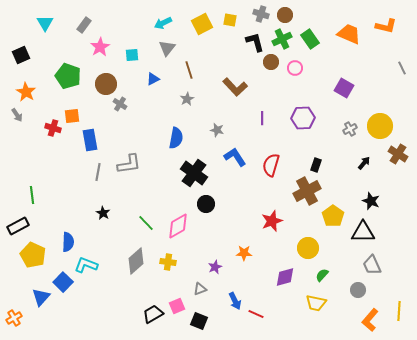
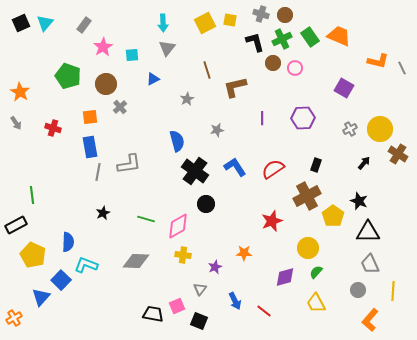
cyan triangle at (45, 23): rotated 12 degrees clockwise
cyan arrow at (163, 23): rotated 66 degrees counterclockwise
yellow square at (202, 24): moved 3 px right, 1 px up
orange L-shape at (386, 26): moved 8 px left, 35 px down
orange trapezoid at (349, 34): moved 10 px left, 2 px down
green rectangle at (310, 39): moved 2 px up
pink star at (100, 47): moved 3 px right
black square at (21, 55): moved 32 px up
brown circle at (271, 62): moved 2 px right, 1 px down
brown line at (189, 70): moved 18 px right
brown L-shape at (235, 87): rotated 120 degrees clockwise
orange star at (26, 92): moved 6 px left
gray cross at (120, 104): moved 3 px down; rotated 16 degrees clockwise
gray arrow at (17, 115): moved 1 px left, 8 px down
orange square at (72, 116): moved 18 px right, 1 px down
yellow circle at (380, 126): moved 3 px down
gray star at (217, 130): rotated 24 degrees counterclockwise
blue semicircle at (176, 138): moved 1 px right, 3 px down; rotated 25 degrees counterclockwise
blue rectangle at (90, 140): moved 7 px down
blue L-shape at (235, 157): moved 10 px down
red semicircle at (271, 165): moved 2 px right, 4 px down; rotated 40 degrees clockwise
black cross at (194, 173): moved 1 px right, 2 px up
brown cross at (307, 191): moved 5 px down
black star at (371, 201): moved 12 px left
black star at (103, 213): rotated 16 degrees clockwise
green line at (146, 223): moved 4 px up; rotated 30 degrees counterclockwise
black rectangle at (18, 226): moved 2 px left, 1 px up
black triangle at (363, 232): moved 5 px right
gray diamond at (136, 261): rotated 44 degrees clockwise
yellow cross at (168, 262): moved 15 px right, 7 px up
gray trapezoid at (372, 265): moved 2 px left, 1 px up
green semicircle at (322, 275): moved 6 px left, 3 px up
blue square at (63, 282): moved 2 px left, 2 px up
gray triangle at (200, 289): rotated 32 degrees counterclockwise
yellow trapezoid at (316, 303): rotated 50 degrees clockwise
yellow line at (399, 311): moved 6 px left, 20 px up
black trapezoid at (153, 314): rotated 40 degrees clockwise
red line at (256, 314): moved 8 px right, 3 px up; rotated 14 degrees clockwise
